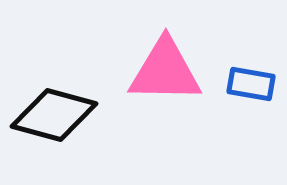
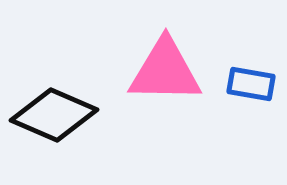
black diamond: rotated 8 degrees clockwise
